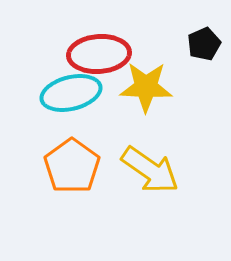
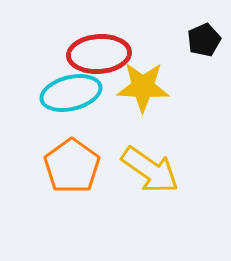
black pentagon: moved 4 px up
yellow star: moved 3 px left
